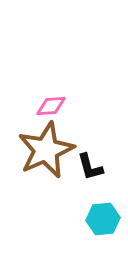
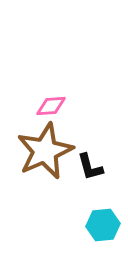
brown star: moved 1 px left, 1 px down
cyan hexagon: moved 6 px down
